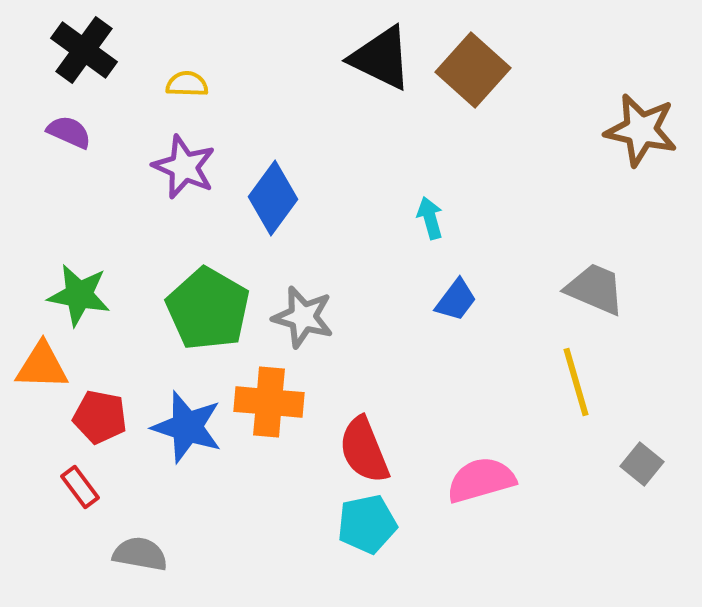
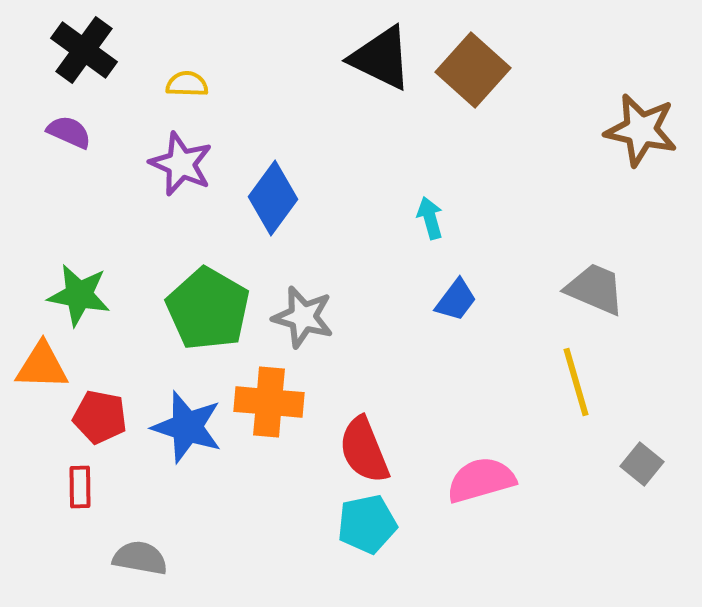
purple star: moved 3 px left, 3 px up
red rectangle: rotated 36 degrees clockwise
gray semicircle: moved 4 px down
